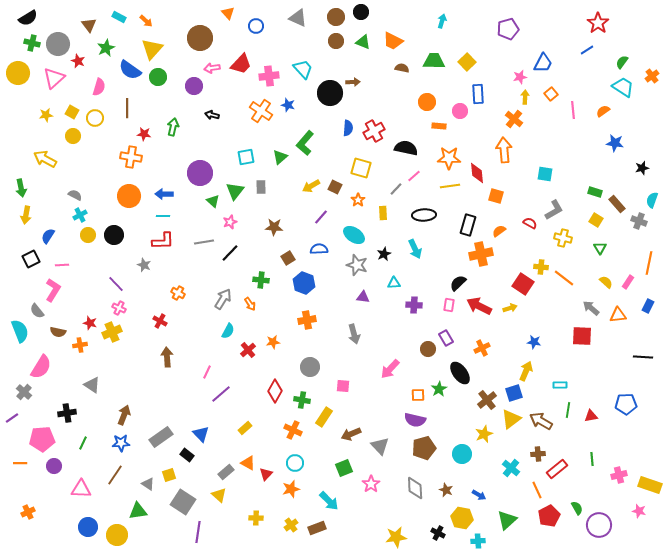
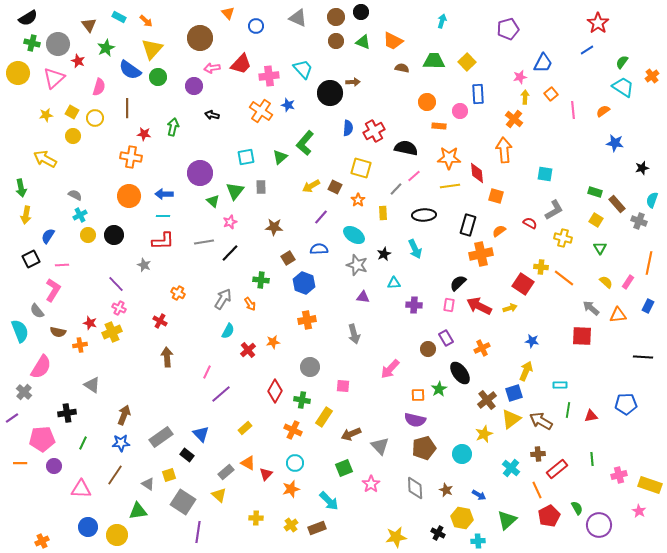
blue star at (534, 342): moved 2 px left, 1 px up
pink star at (639, 511): rotated 16 degrees clockwise
orange cross at (28, 512): moved 14 px right, 29 px down
